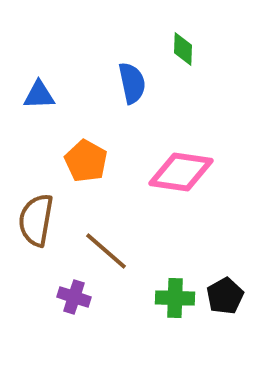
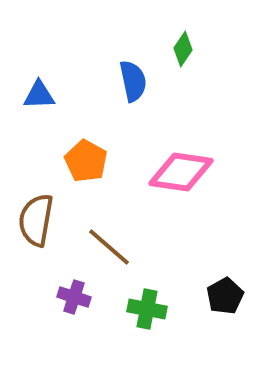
green diamond: rotated 32 degrees clockwise
blue semicircle: moved 1 px right, 2 px up
brown line: moved 3 px right, 4 px up
green cross: moved 28 px left, 11 px down; rotated 9 degrees clockwise
